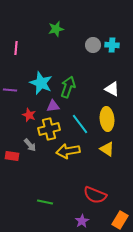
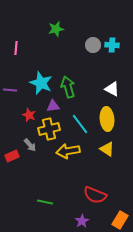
green arrow: rotated 35 degrees counterclockwise
red rectangle: rotated 32 degrees counterclockwise
